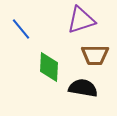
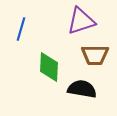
purple triangle: moved 1 px down
blue line: rotated 55 degrees clockwise
black semicircle: moved 1 px left, 1 px down
